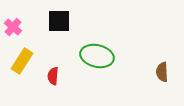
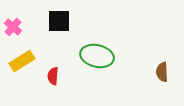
yellow rectangle: rotated 25 degrees clockwise
